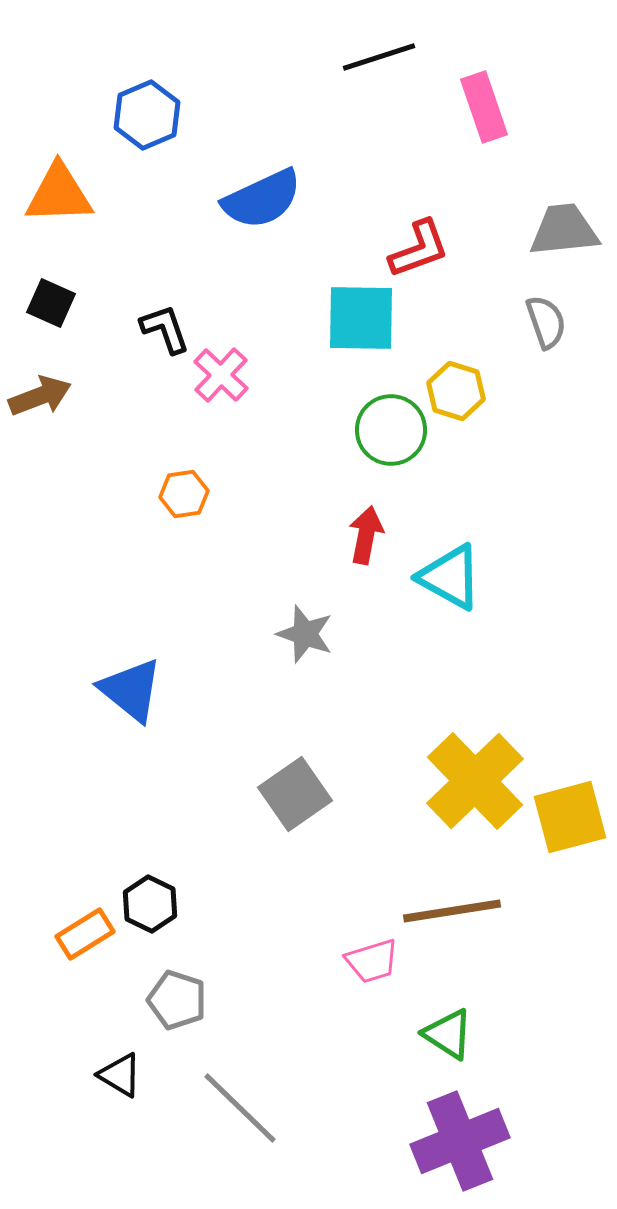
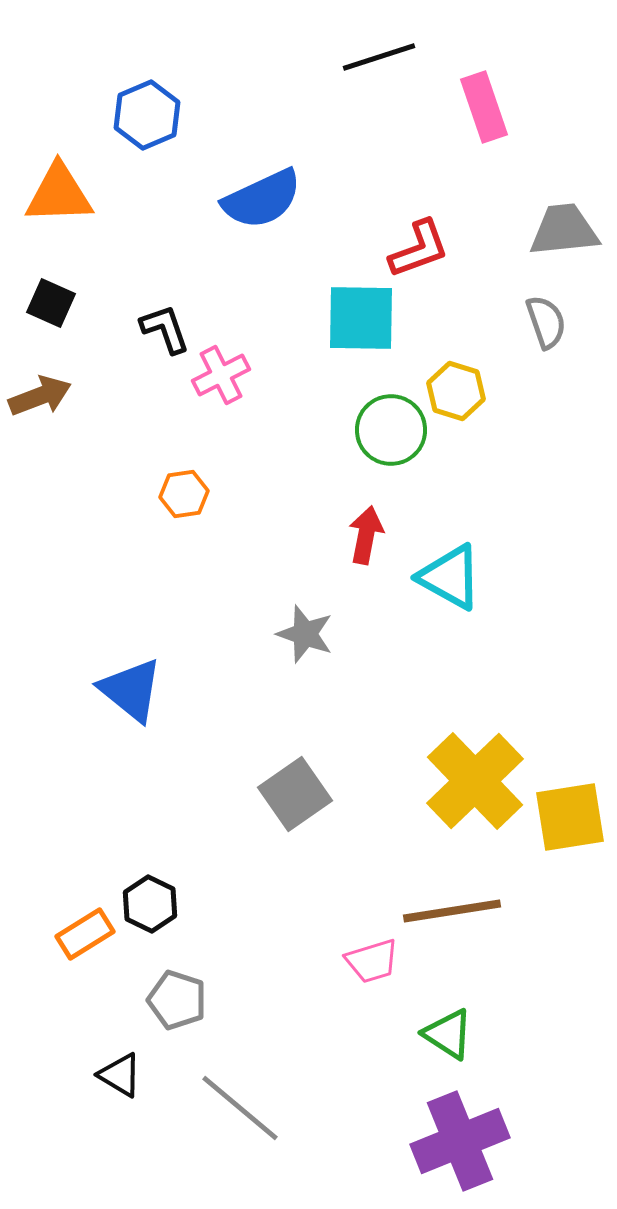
pink cross: rotated 20 degrees clockwise
yellow square: rotated 6 degrees clockwise
gray line: rotated 4 degrees counterclockwise
